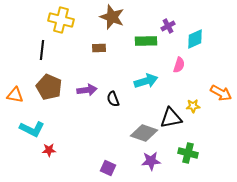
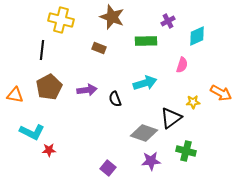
purple cross: moved 5 px up
cyan diamond: moved 2 px right, 3 px up
brown rectangle: rotated 24 degrees clockwise
pink semicircle: moved 3 px right
cyan arrow: moved 1 px left, 2 px down
brown pentagon: rotated 20 degrees clockwise
black semicircle: moved 2 px right
yellow star: moved 4 px up
black triangle: rotated 25 degrees counterclockwise
cyan L-shape: moved 3 px down
green cross: moved 2 px left, 2 px up
purple square: rotated 14 degrees clockwise
